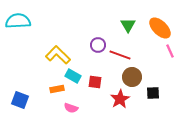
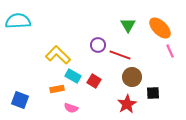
red square: moved 1 px left, 1 px up; rotated 24 degrees clockwise
red star: moved 7 px right, 5 px down
